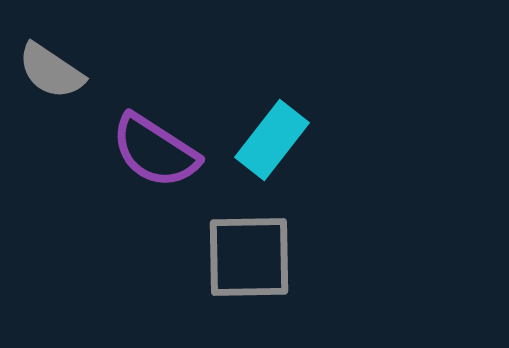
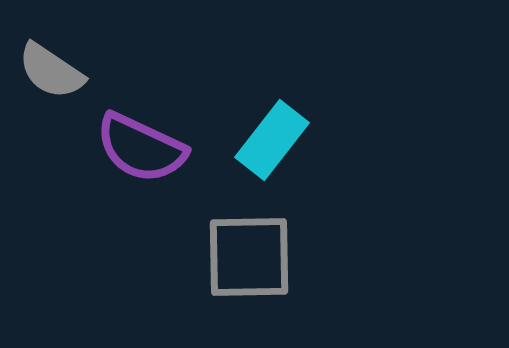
purple semicircle: moved 14 px left, 3 px up; rotated 8 degrees counterclockwise
